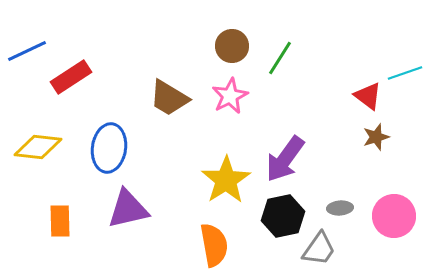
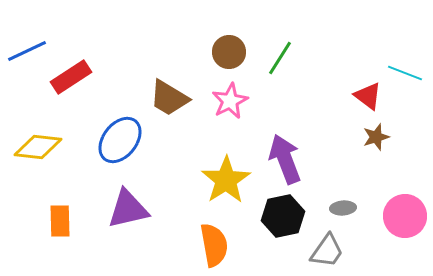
brown circle: moved 3 px left, 6 px down
cyan line: rotated 40 degrees clockwise
pink star: moved 5 px down
blue ellipse: moved 11 px right, 8 px up; rotated 30 degrees clockwise
purple arrow: rotated 123 degrees clockwise
gray ellipse: moved 3 px right
pink circle: moved 11 px right
gray trapezoid: moved 8 px right, 2 px down
